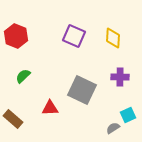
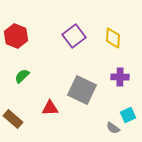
purple square: rotated 30 degrees clockwise
green semicircle: moved 1 px left
gray semicircle: rotated 112 degrees counterclockwise
